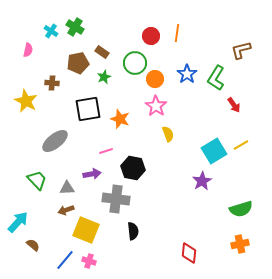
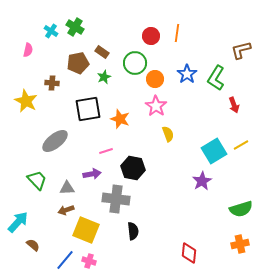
red arrow: rotated 14 degrees clockwise
